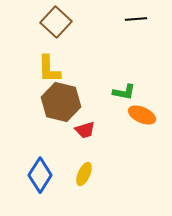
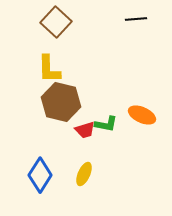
green L-shape: moved 18 px left, 32 px down
